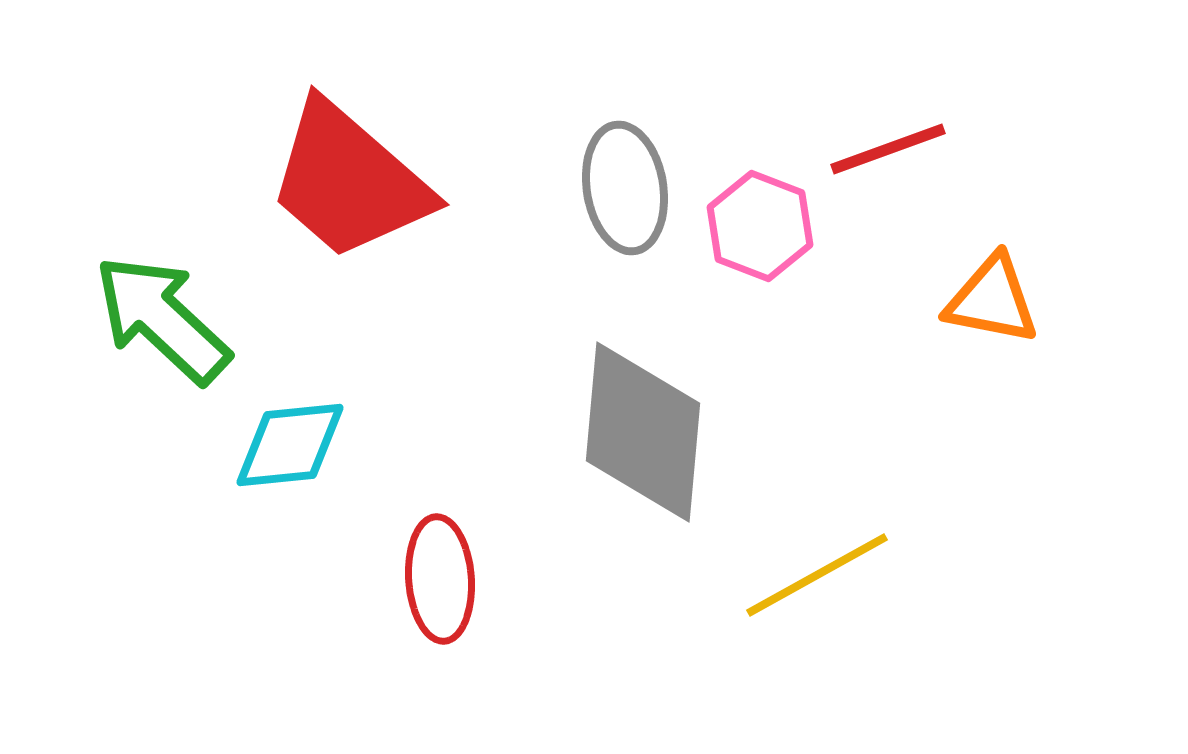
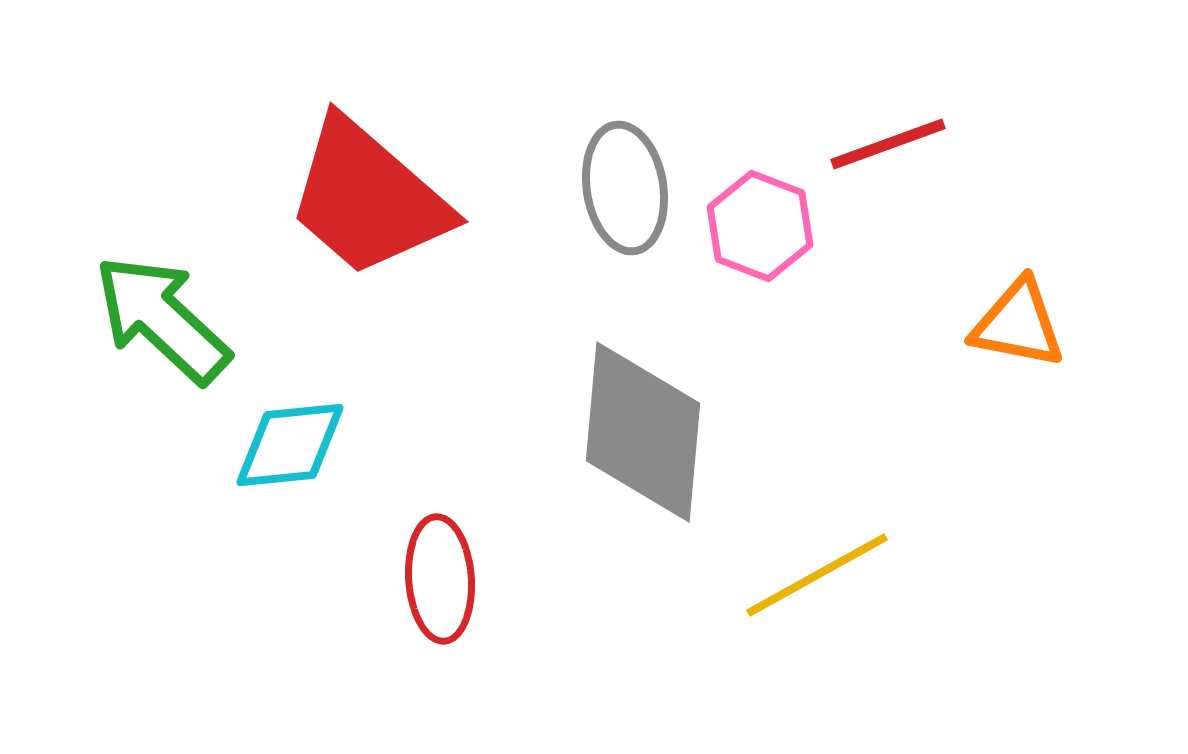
red line: moved 5 px up
red trapezoid: moved 19 px right, 17 px down
orange triangle: moved 26 px right, 24 px down
